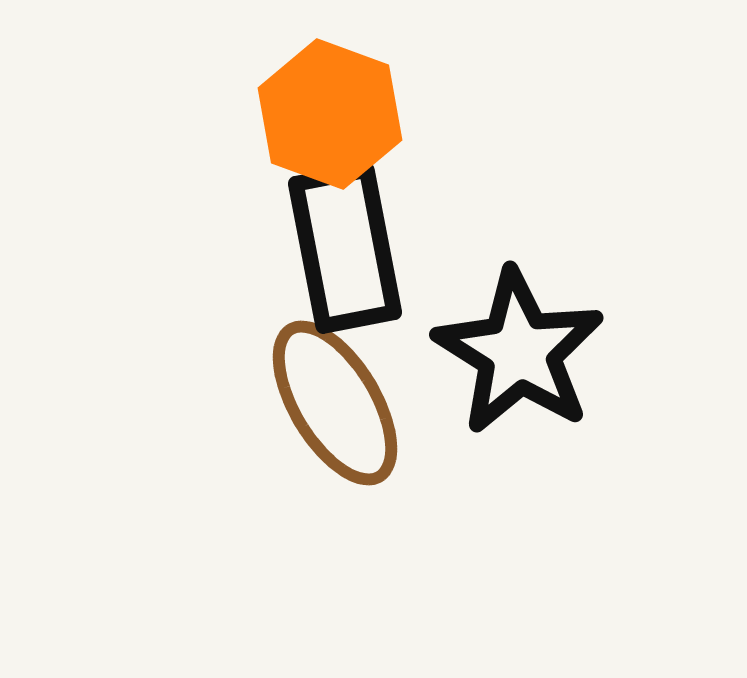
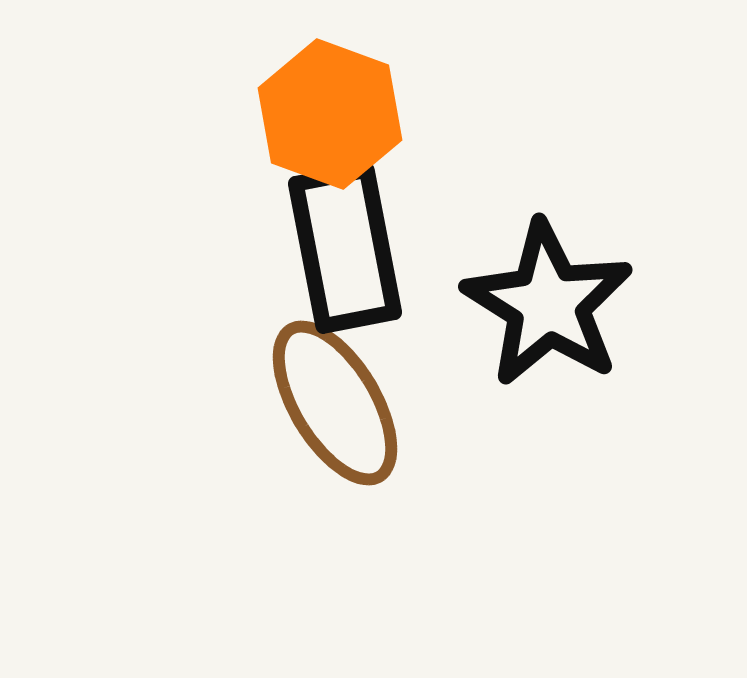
black star: moved 29 px right, 48 px up
